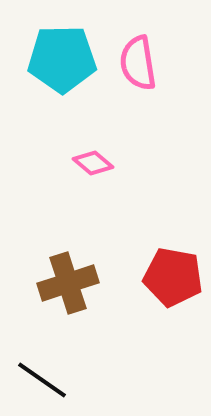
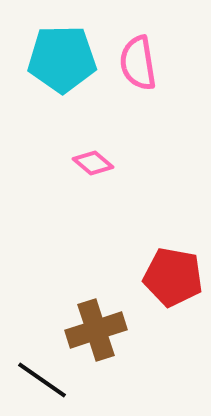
brown cross: moved 28 px right, 47 px down
